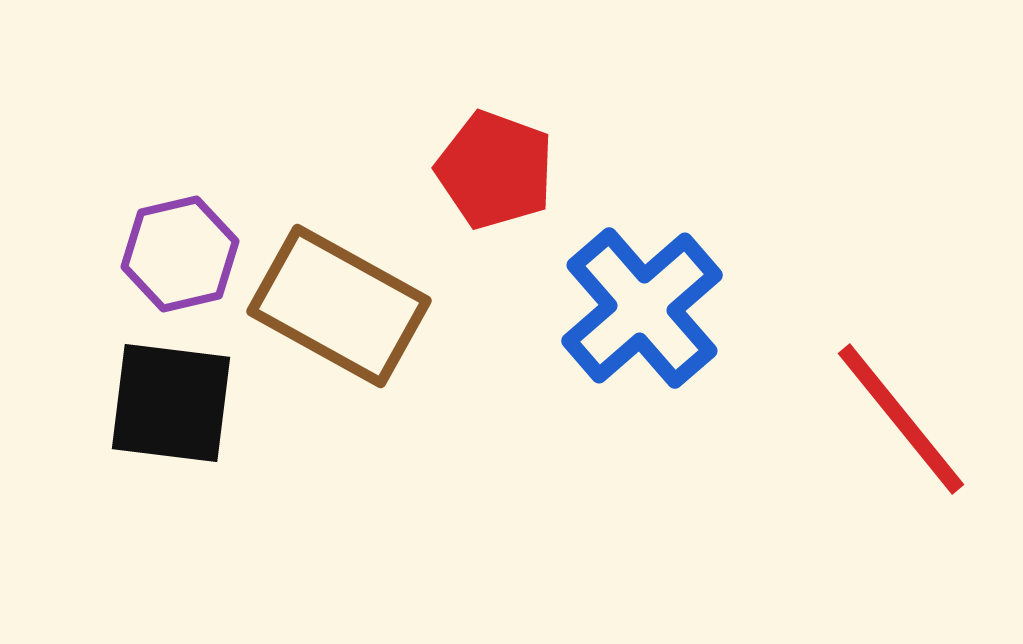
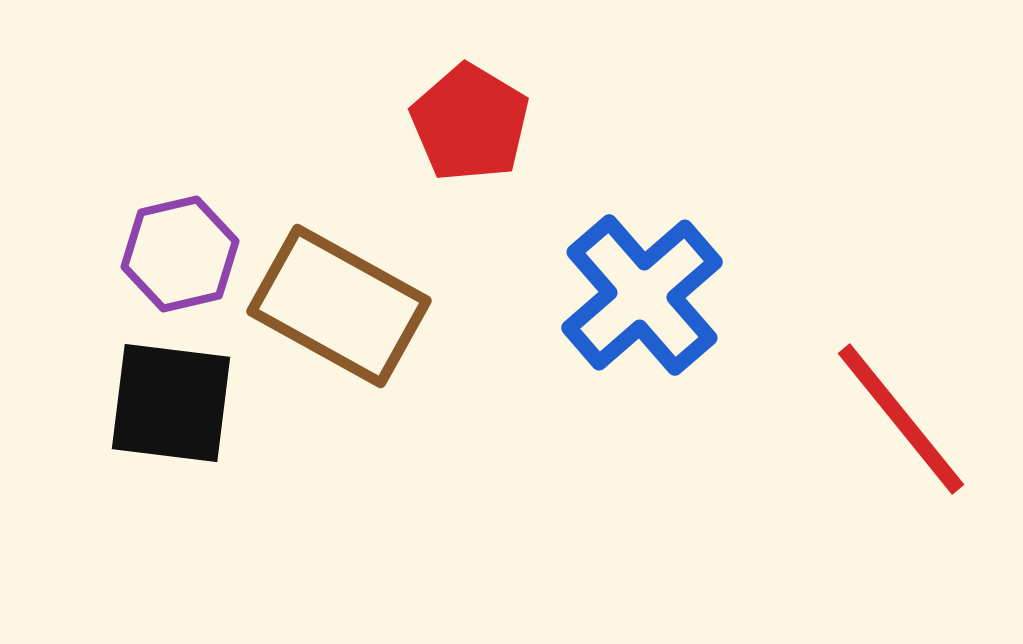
red pentagon: moved 25 px left, 47 px up; rotated 11 degrees clockwise
blue cross: moved 13 px up
